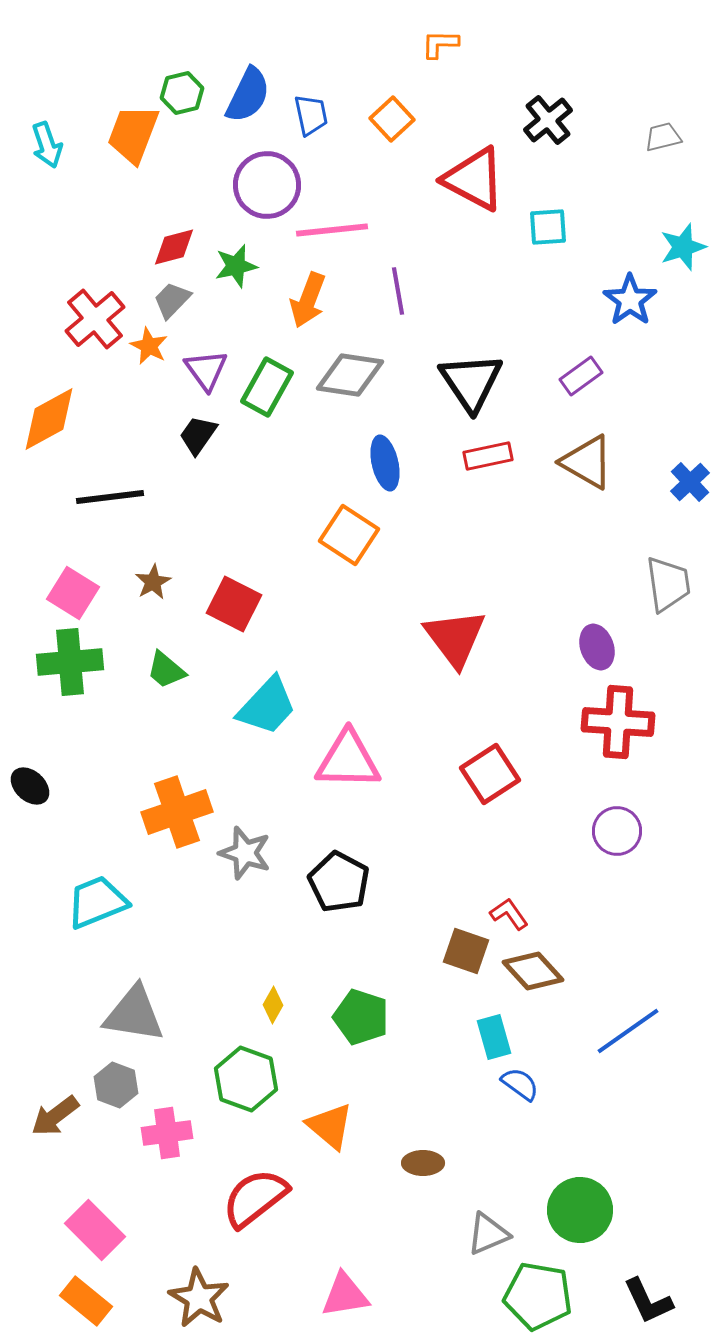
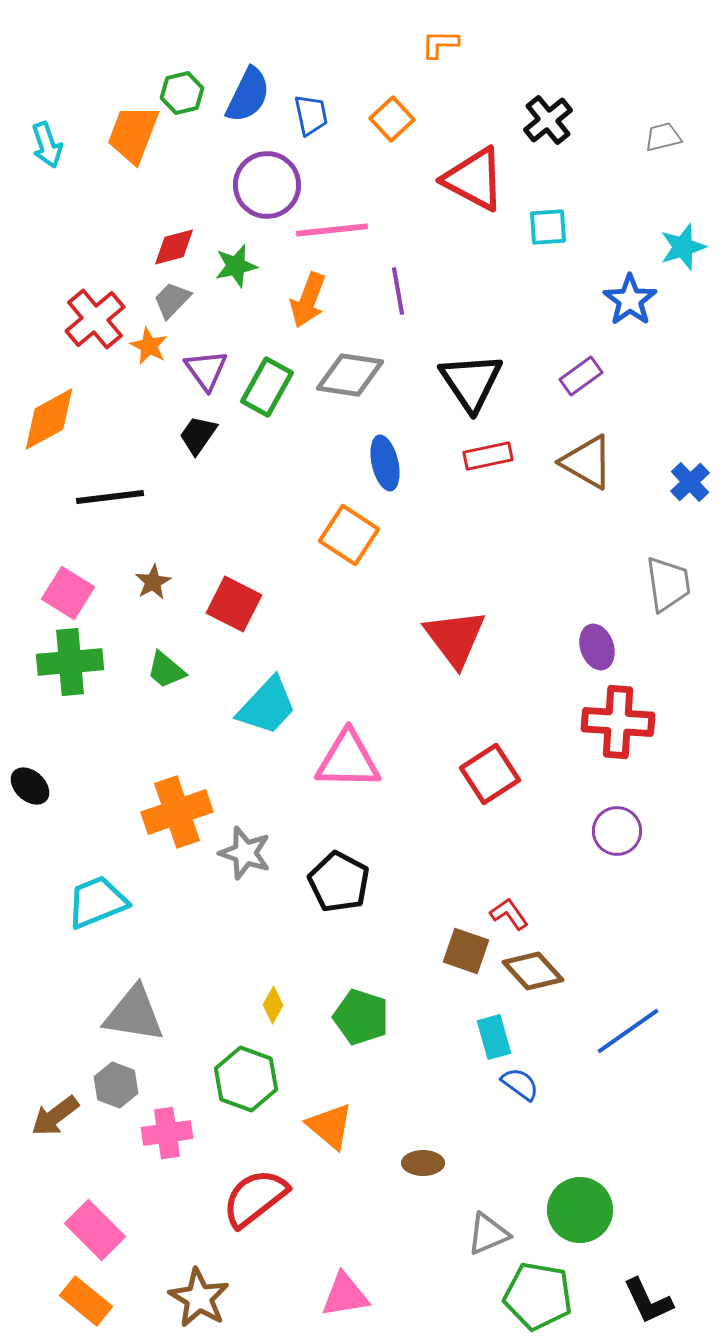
pink square at (73, 593): moved 5 px left
